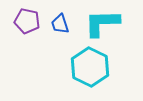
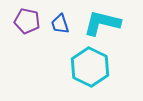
cyan L-shape: rotated 15 degrees clockwise
